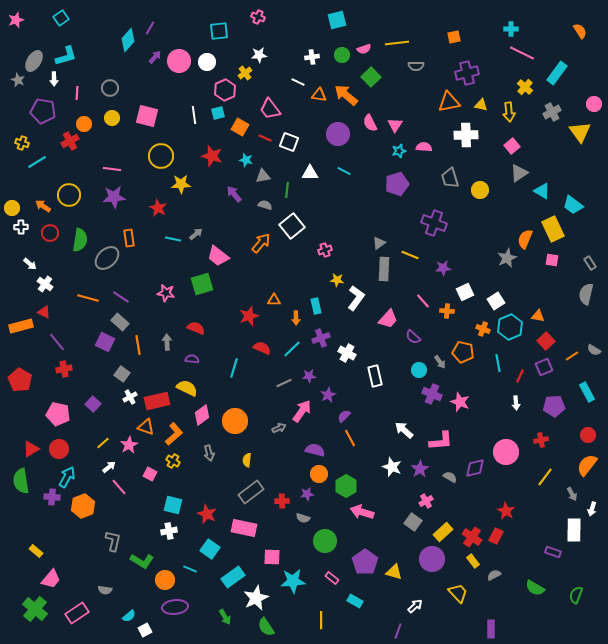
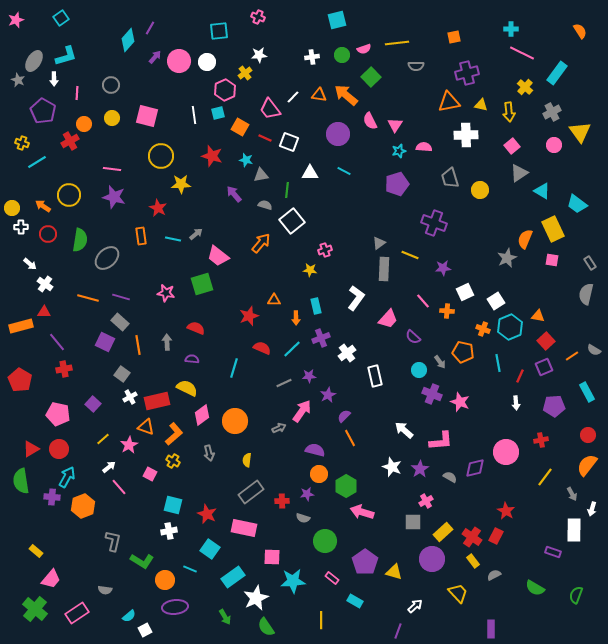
white line at (298, 82): moved 5 px left, 15 px down; rotated 72 degrees counterclockwise
gray circle at (110, 88): moved 1 px right, 3 px up
pink circle at (594, 104): moved 40 px left, 41 px down
purple pentagon at (43, 111): rotated 20 degrees clockwise
pink semicircle at (370, 123): moved 2 px up
gray triangle at (263, 176): moved 2 px left, 1 px up
purple star at (114, 197): rotated 20 degrees clockwise
cyan trapezoid at (573, 205): moved 4 px right, 1 px up
white square at (292, 226): moved 5 px up
red circle at (50, 233): moved 2 px left, 1 px down
orange rectangle at (129, 238): moved 12 px right, 2 px up
yellow star at (337, 280): moved 27 px left, 10 px up
purple line at (121, 297): rotated 18 degrees counterclockwise
red triangle at (44, 312): rotated 24 degrees counterclockwise
white cross at (347, 353): rotated 24 degrees clockwise
yellow line at (103, 443): moved 4 px up
gray square at (413, 522): rotated 36 degrees counterclockwise
